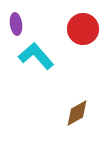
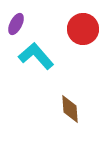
purple ellipse: rotated 35 degrees clockwise
brown diamond: moved 7 px left, 4 px up; rotated 64 degrees counterclockwise
